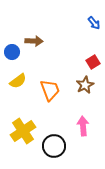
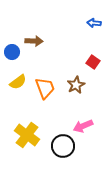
blue arrow: rotated 136 degrees clockwise
red square: rotated 24 degrees counterclockwise
yellow semicircle: moved 1 px down
brown star: moved 9 px left
orange trapezoid: moved 5 px left, 2 px up
pink arrow: rotated 108 degrees counterclockwise
yellow cross: moved 4 px right, 4 px down; rotated 20 degrees counterclockwise
black circle: moved 9 px right
